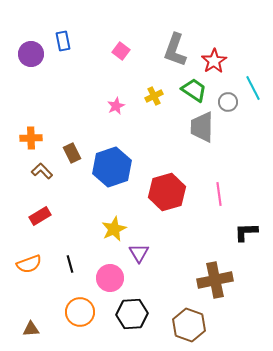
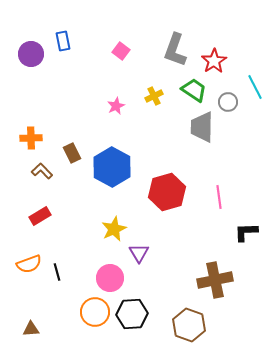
cyan line: moved 2 px right, 1 px up
blue hexagon: rotated 12 degrees counterclockwise
pink line: moved 3 px down
black line: moved 13 px left, 8 px down
orange circle: moved 15 px right
